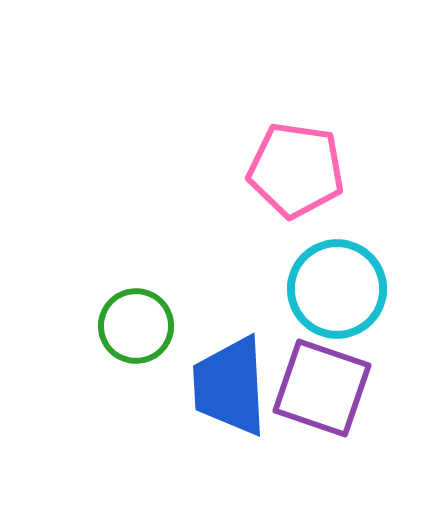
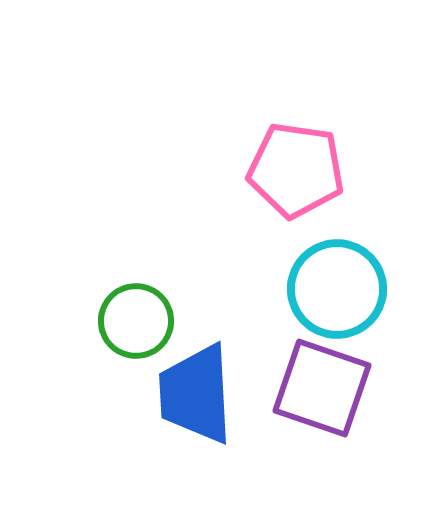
green circle: moved 5 px up
blue trapezoid: moved 34 px left, 8 px down
